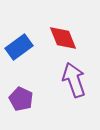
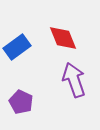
blue rectangle: moved 2 px left
purple pentagon: moved 3 px down
